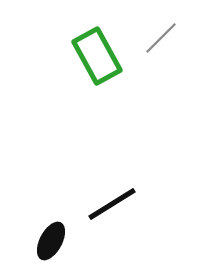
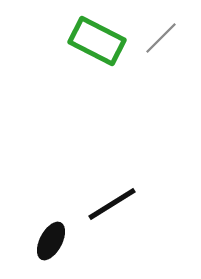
green rectangle: moved 15 px up; rotated 34 degrees counterclockwise
